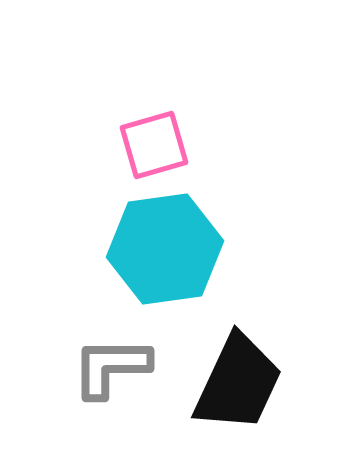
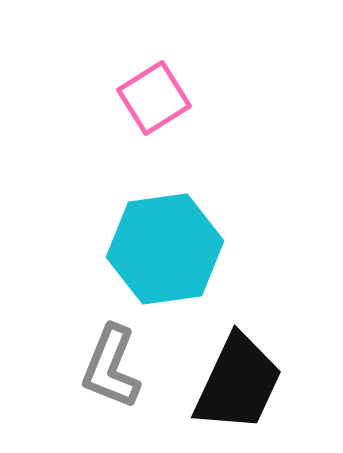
pink square: moved 47 px up; rotated 16 degrees counterclockwise
gray L-shape: rotated 68 degrees counterclockwise
